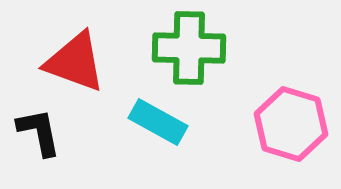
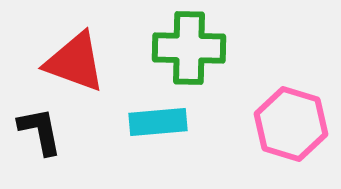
cyan rectangle: rotated 34 degrees counterclockwise
black L-shape: moved 1 px right, 1 px up
